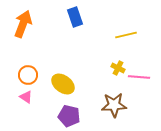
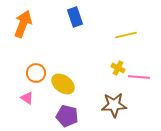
orange circle: moved 8 px right, 2 px up
pink triangle: moved 1 px right, 1 px down
purple pentagon: moved 2 px left
